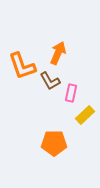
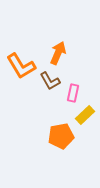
orange L-shape: moved 1 px left; rotated 12 degrees counterclockwise
pink rectangle: moved 2 px right
orange pentagon: moved 7 px right, 7 px up; rotated 10 degrees counterclockwise
